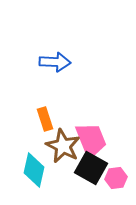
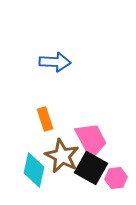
pink trapezoid: rotated 6 degrees counterclockwise
brown star: moved 1 px left, 10 px down
